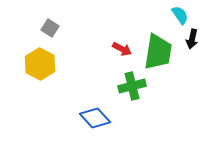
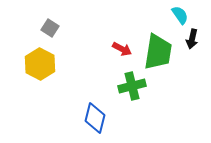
blue diamond: rotated 56 degrees clockwise
